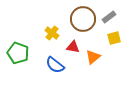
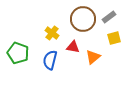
blue semicircle: moved 5 px left, 5 px up; rotated 66 degrees clockwise
